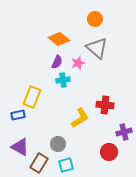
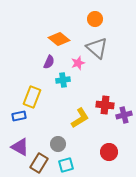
purple semicircle: moved 8 px left
blue rectangle: moved 1 px right, 1 px down
purple cross: moved 17 px up
